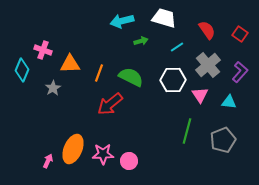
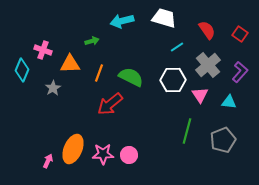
green arrow: moved 49 px left
pink circle: moved 6 px up
